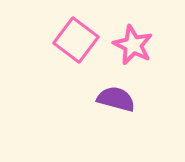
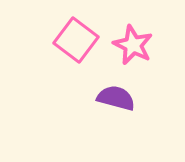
purple semicircle: moved 1 px up
